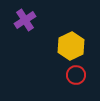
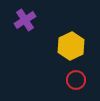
red circle: moved 5 px down
